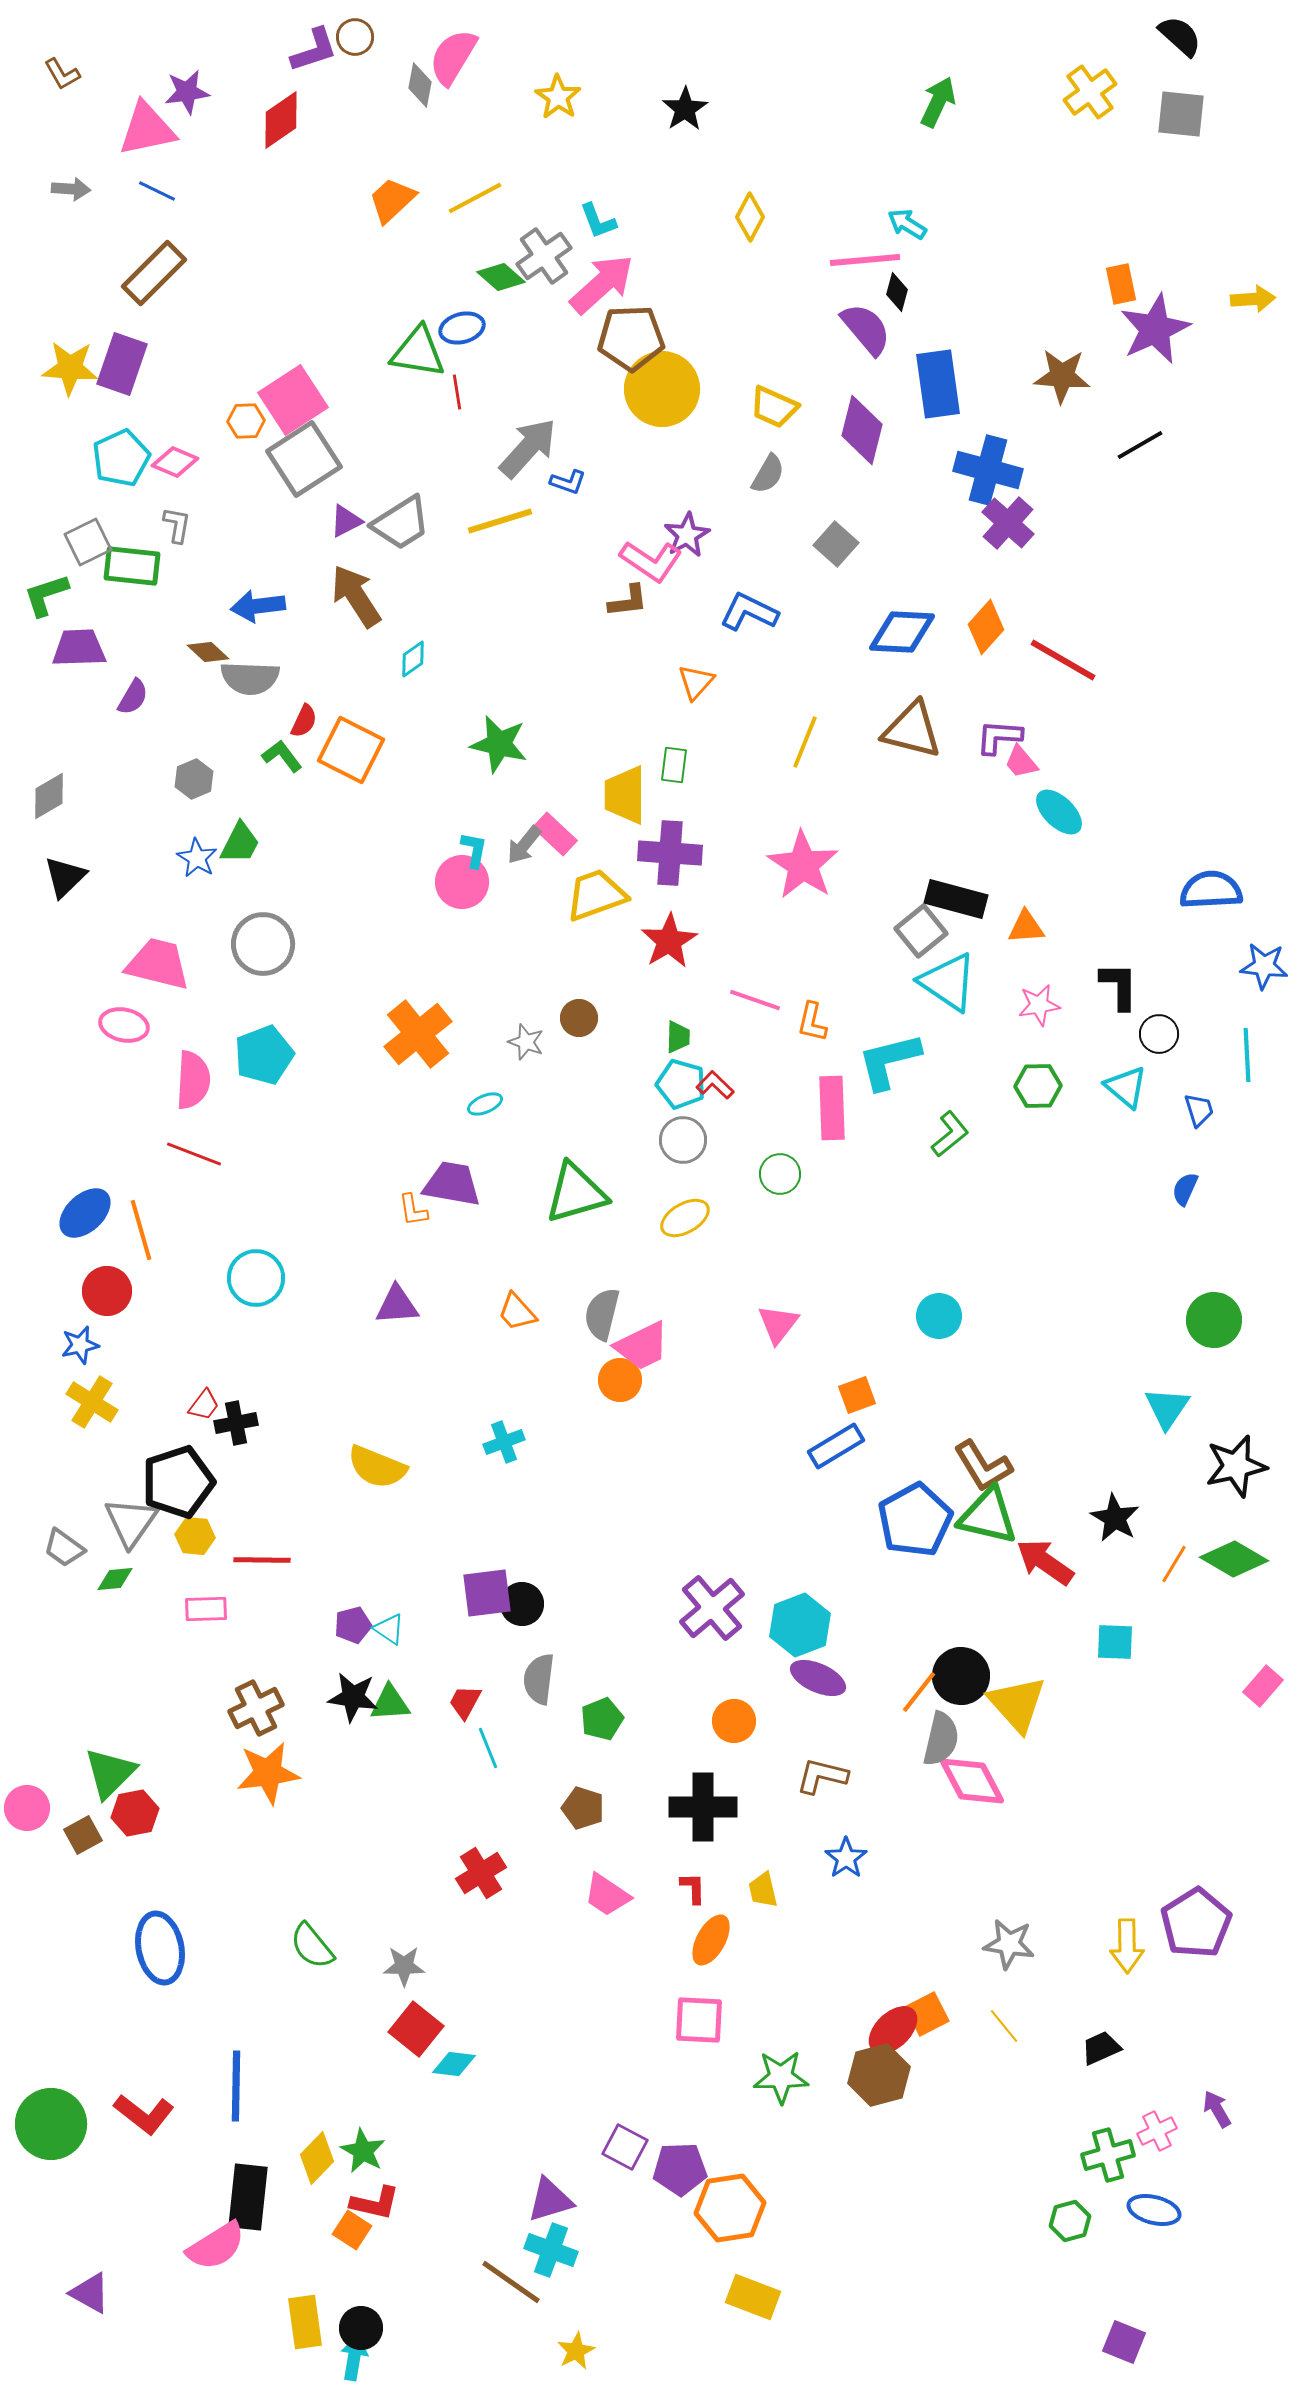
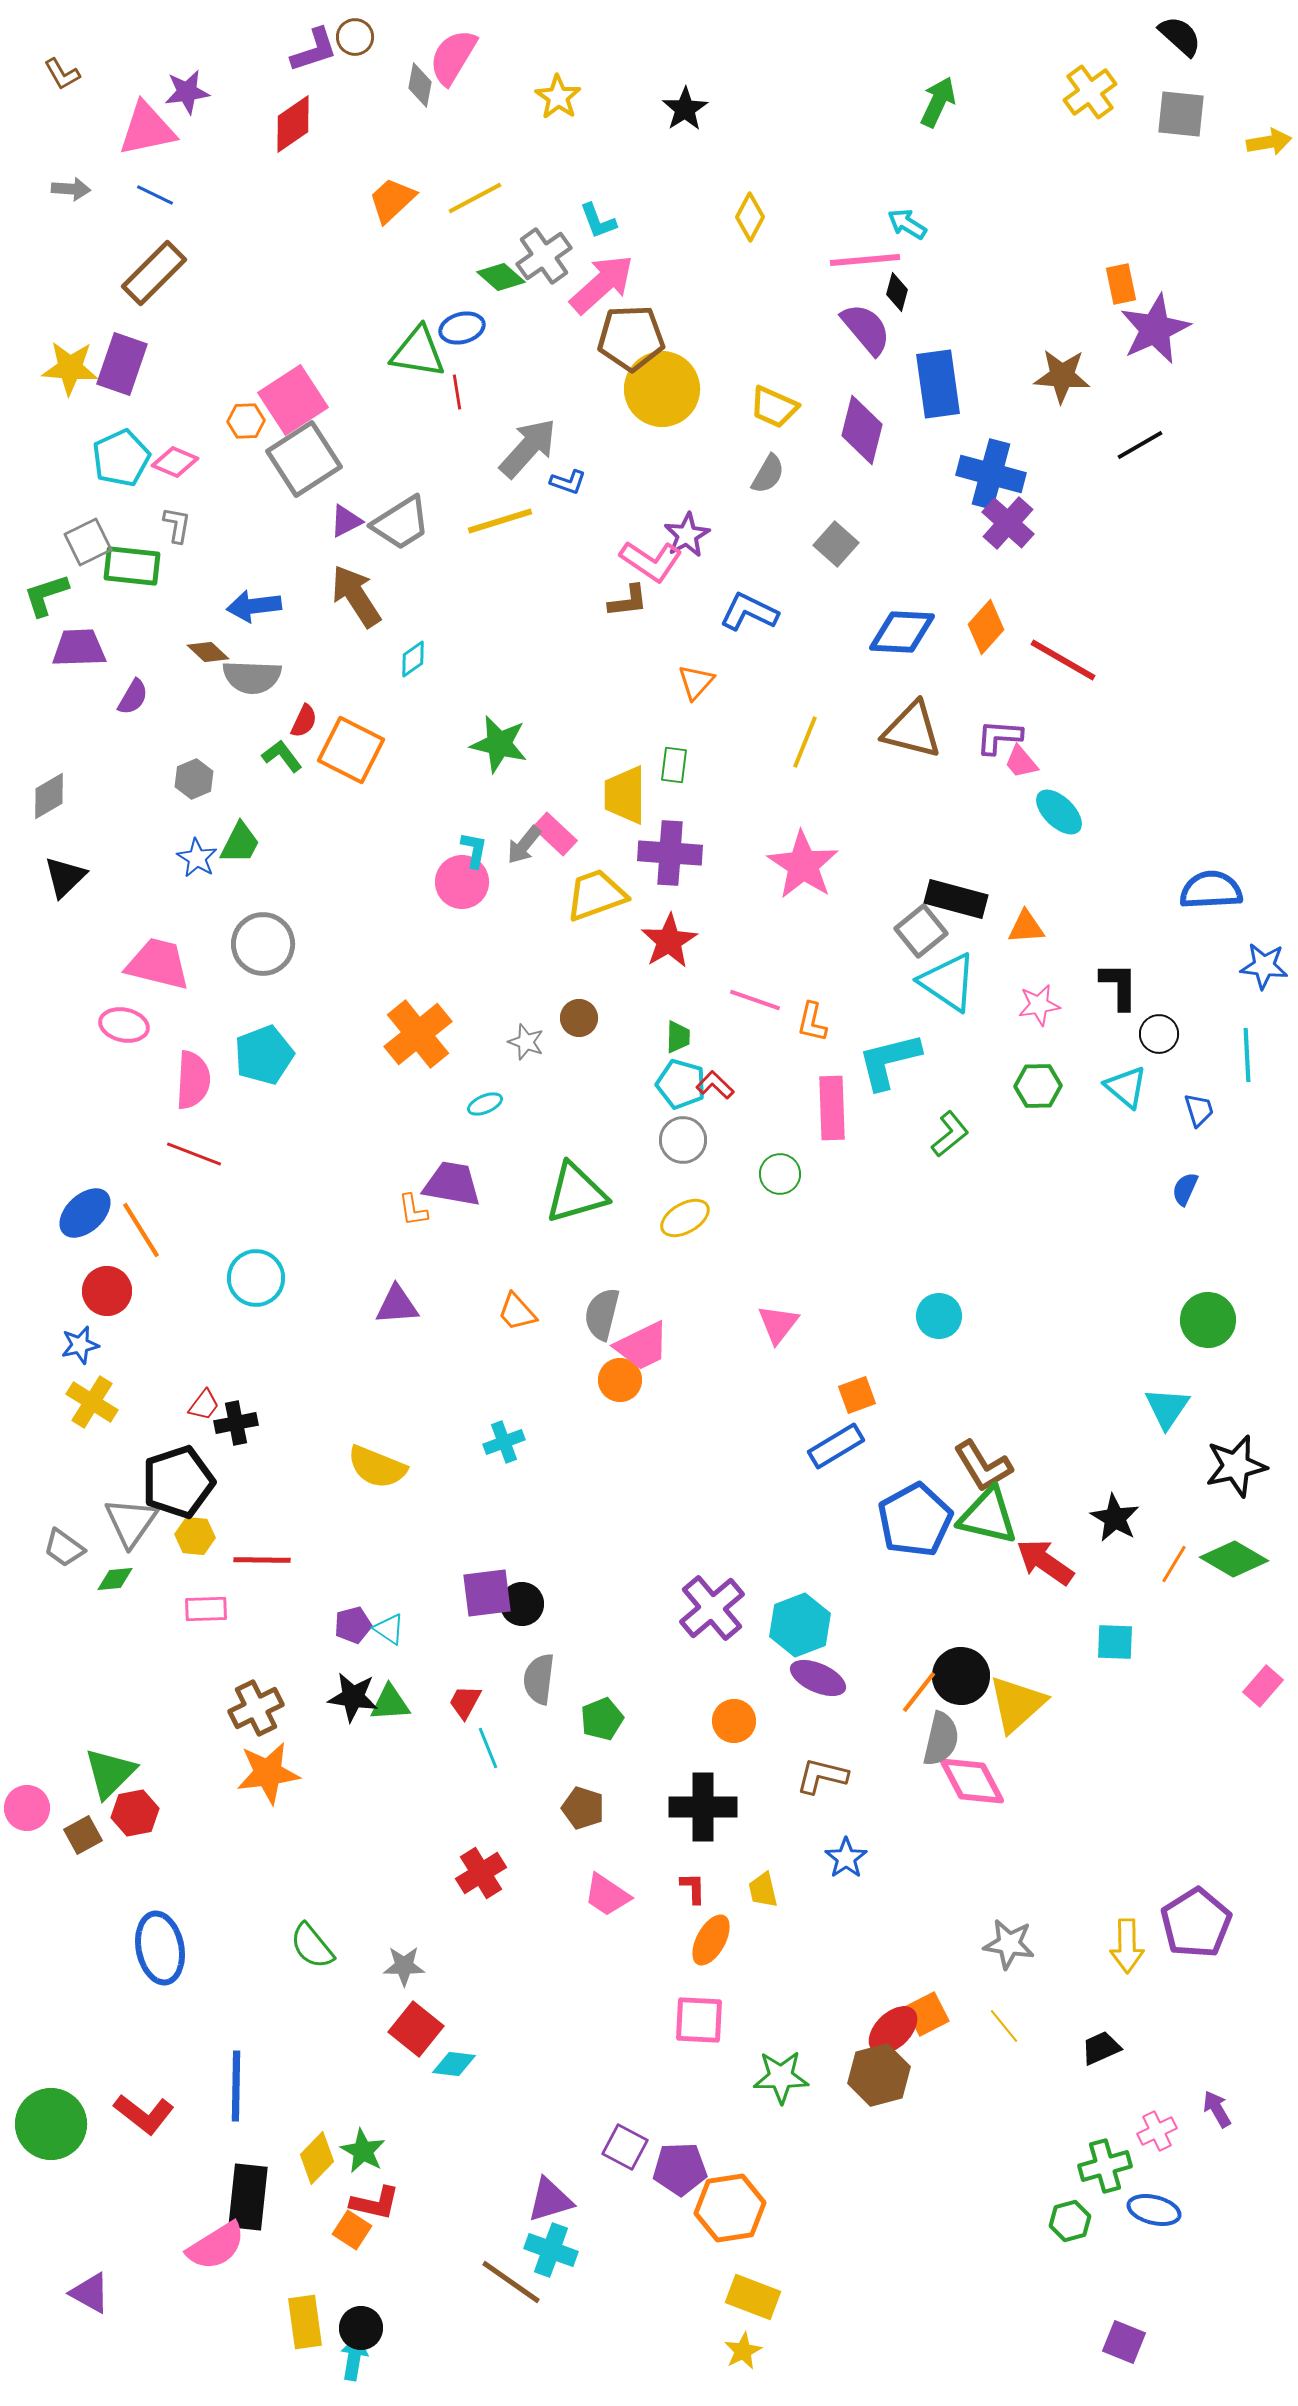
red diamond at (281, 120): moved 12 px right, 4 px down
blue line at (157, 191): moved 2 px left, 4 px down
yellow arrow at (1253, 299): moved 16 px right, 157 px up; rotated 6 degrees counterclockwise
blue cross at (988, 470): moved 3 px right, 4 px down
blue arrow at (258, 606): moved 4 px left
gray semicircle at (250, 678): moved 2 px right, 1 px up
orange line at (141, 1230): rotated 16 degrees counterclockwise
green circle at (1214, 1320): moved 6 px left
yellow triangle at (1017, 1704): rotated 30 degrees clockwise
green cross at (1108, 2155): moved 3 px left, 11 px down
yellow star at (576, 2351): moved 167 px right
